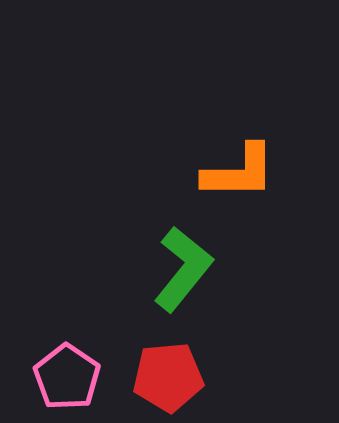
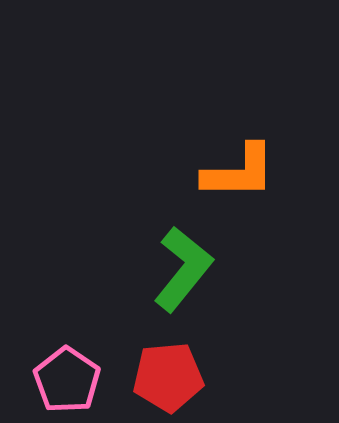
pink pentagon: moved 3 px down
